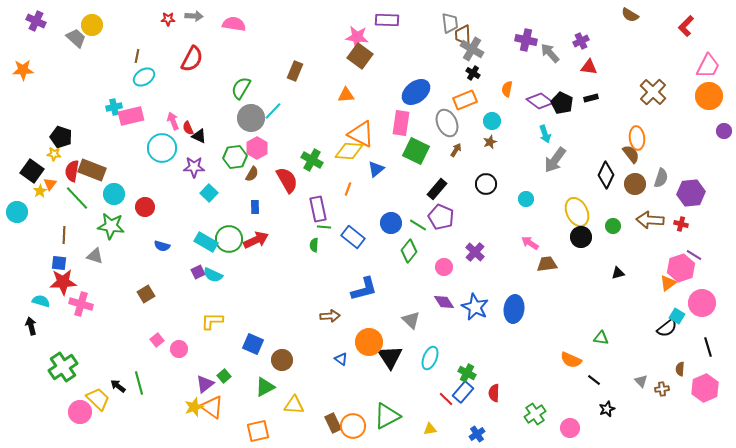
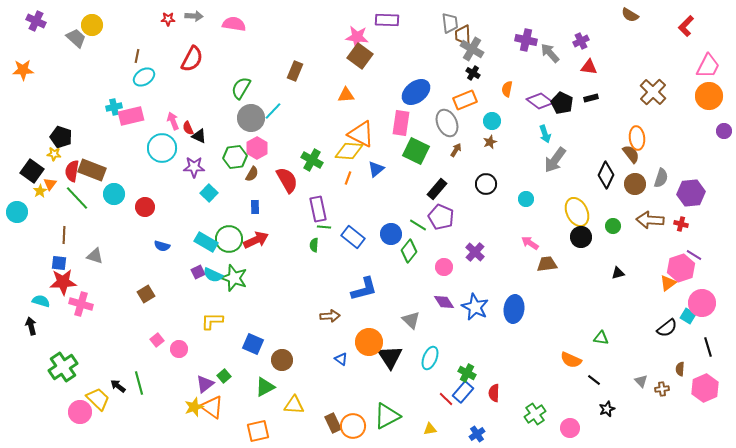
orange line at (348, 189): moved 11 px up
blue circle at (391, 223): moved 11 px down
green star at (111, 226): moved 123 px right, 52 px down; rotated 12 degrees clockwise
cyan square at (677, 316): moved 11 px right
